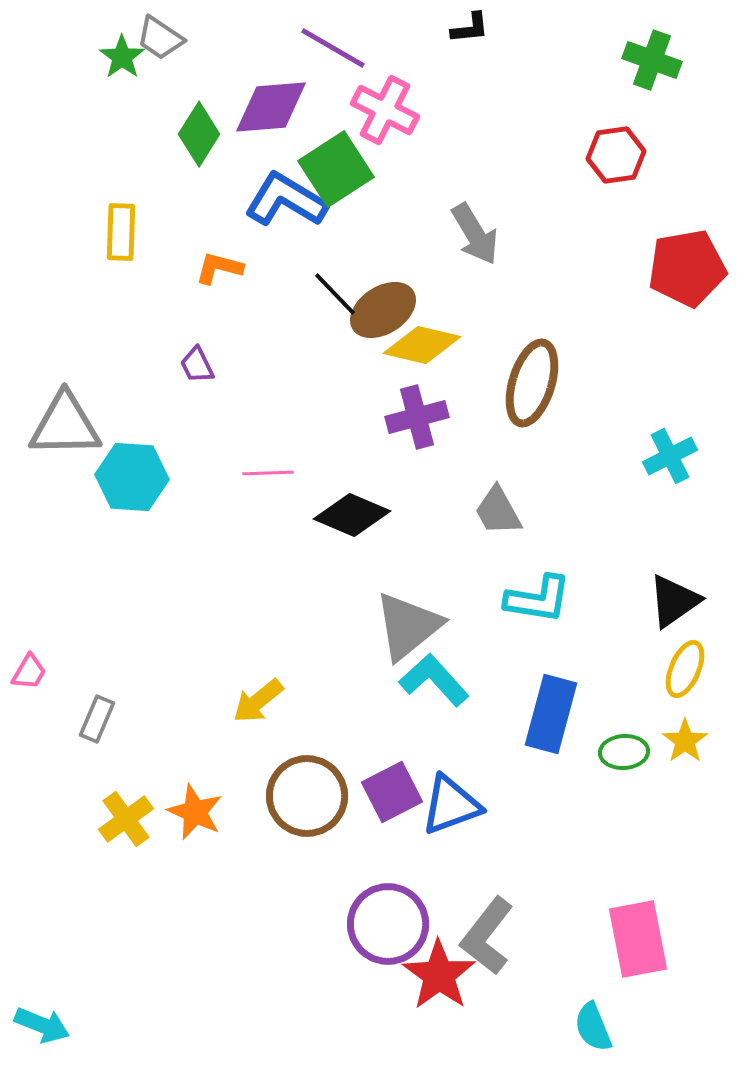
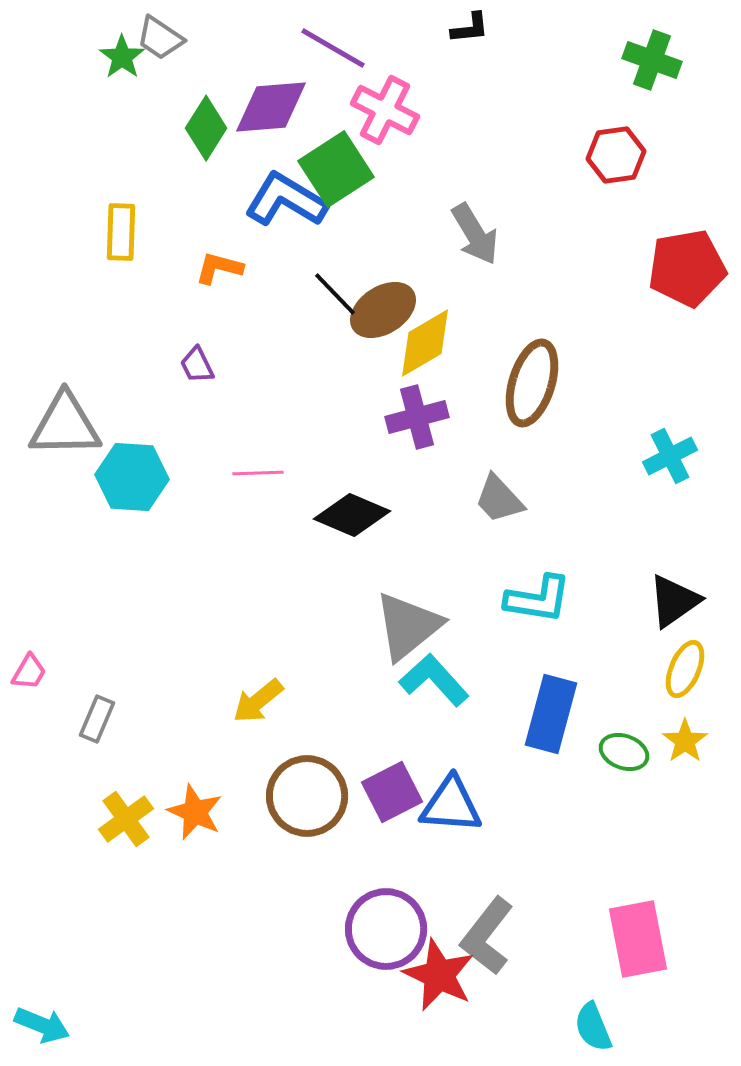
green diamond at (199, 134): moved 7 px right, 6 px up
yellow diamond at (422, 345): moved 3 px right, 2 px up; rotated 44 degrees counterclockwise
pink line at (268, 473): moved 10 px left
gray trapezoid at (498, 511): moved 1 px right, 12 px up; rotated 14 degrees counterclockwise
green ellipse at (624, 752): rotated 24 degrees clockwise
blue triangle at (451, 805): rotated 24 degrees clockwise
purple circle at (388, 924): moved 2 px left, 5 px down
red star at (439, 975): rotated 10 degrees counterclockwise
